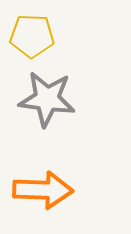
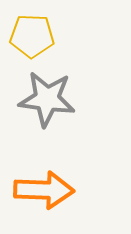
orange arrow: moved 1 px right
